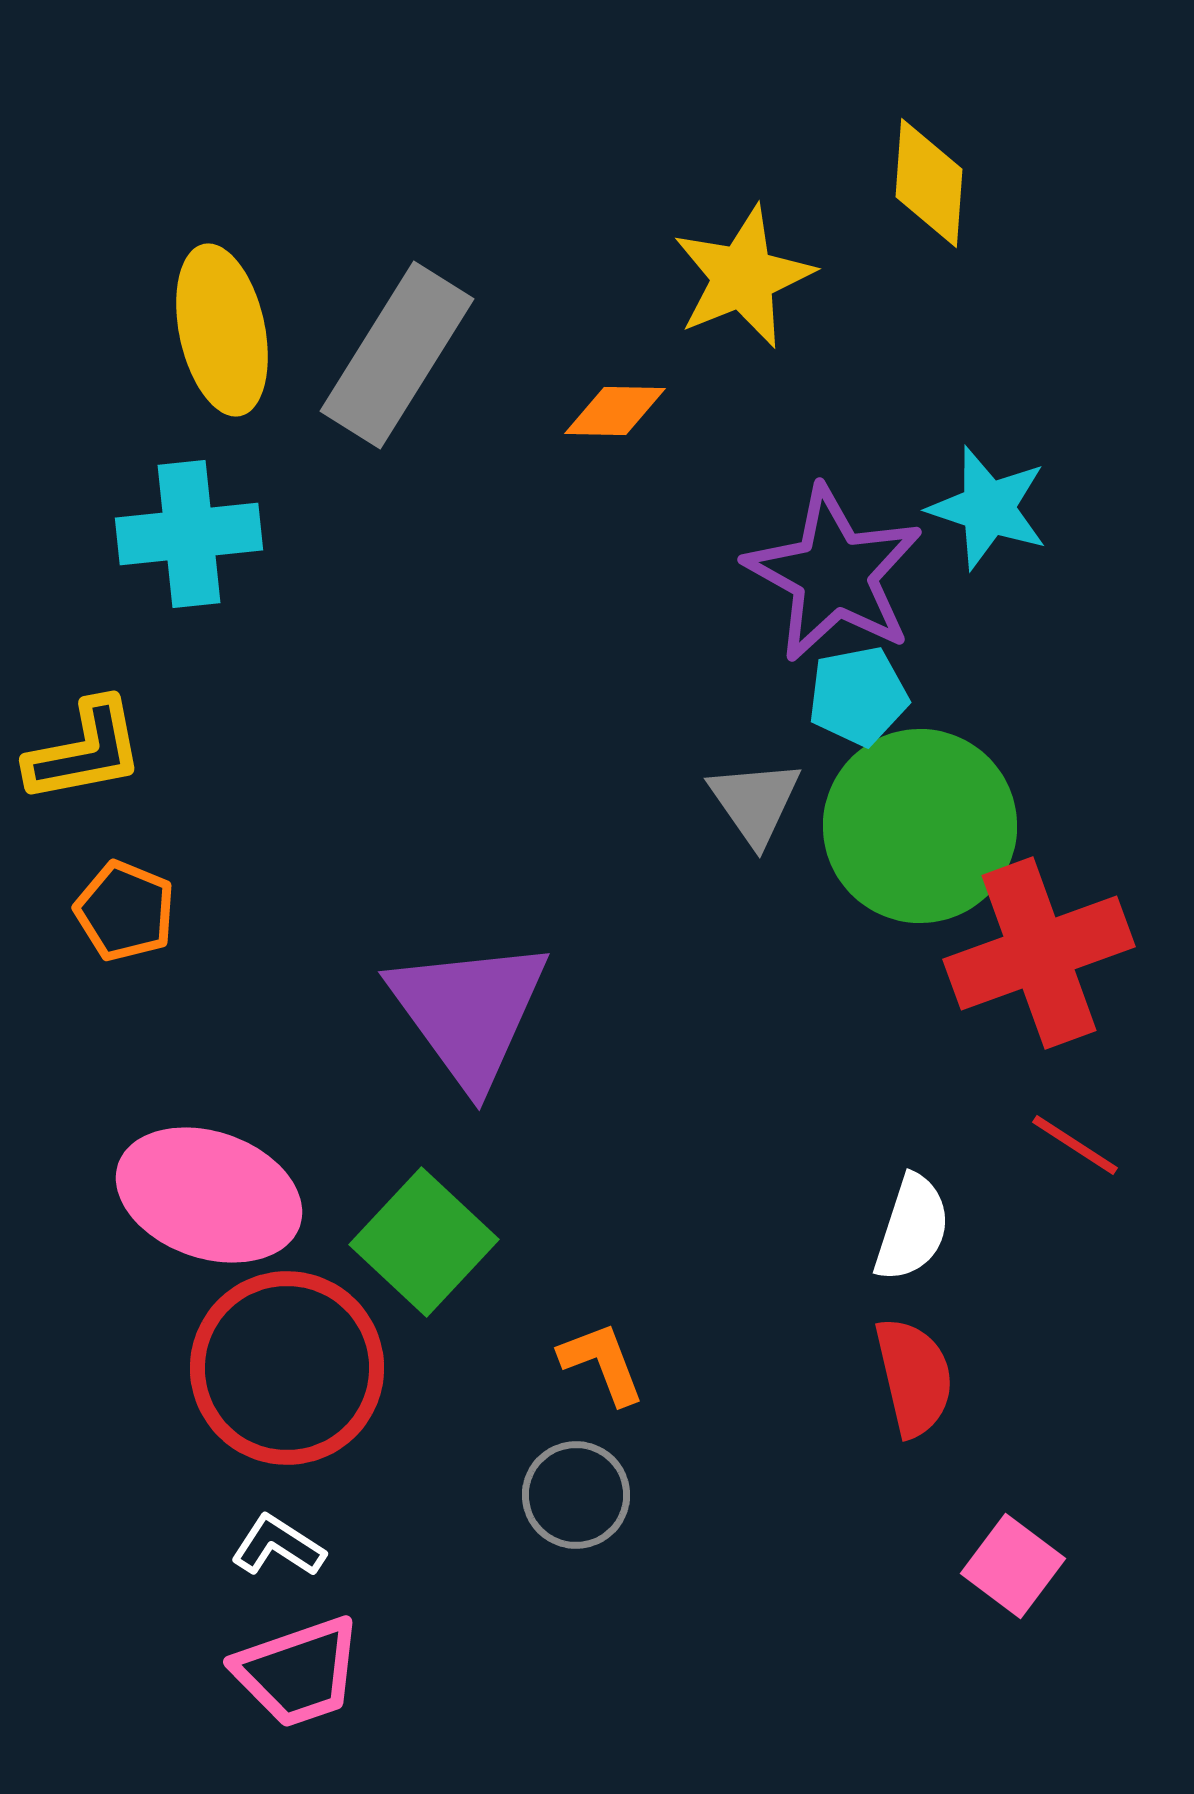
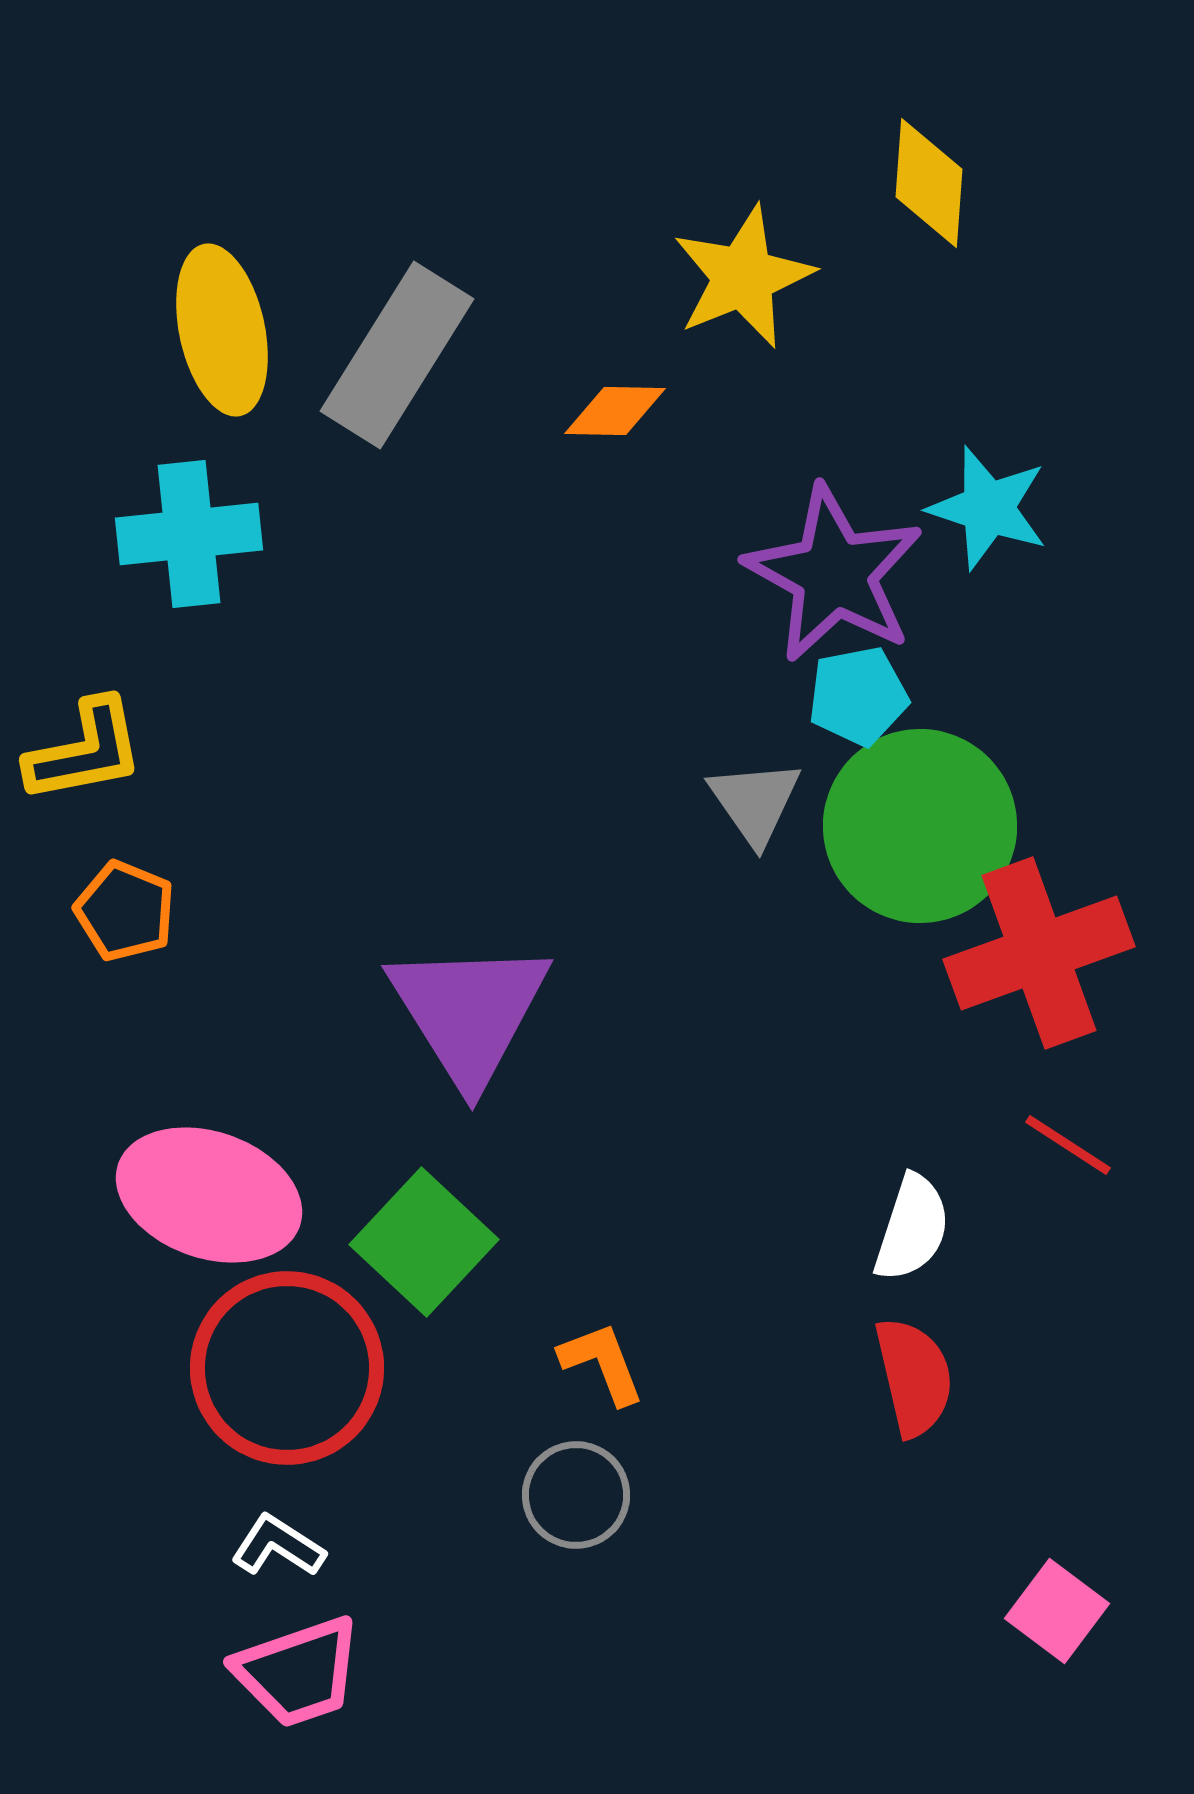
purple triangle: rotated 4 degrees clockwise
red line: moved 7 px left
pink square: moved 44 px right, 45 px down
